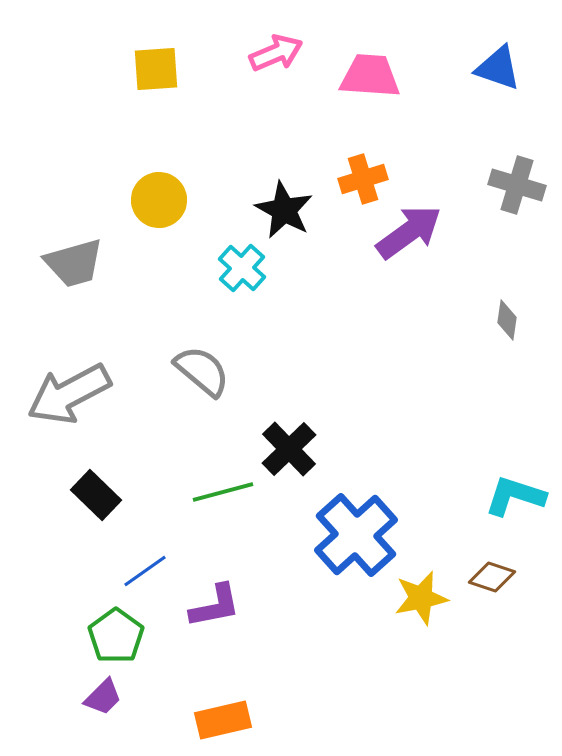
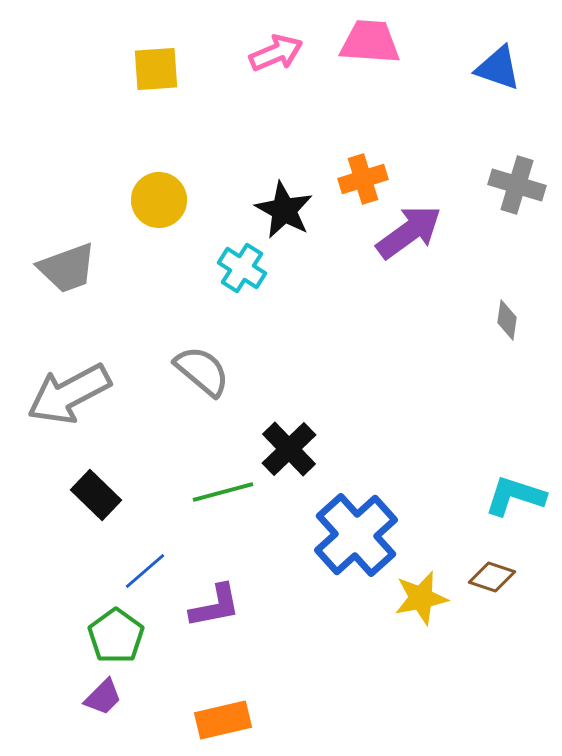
pink trapezoid: moved 34 px up
gray trapezoid: moved 7 px left, 5 px down; rotated 4 degrees counterclockwise
cyan cross: rotated 9 degrees counterclockwise
blue line: rotated 6 degrees counterclockwise
